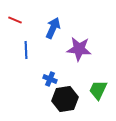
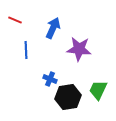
black hexagon: moved 3 px right, 2 px up
